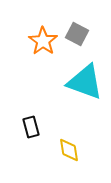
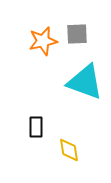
gray square: rotated 30 degrees counterclockwise
orange star: rotated 24 degrees clockwise
black rectangle: moved 5 px right; rotated 15 degrees clockwise
